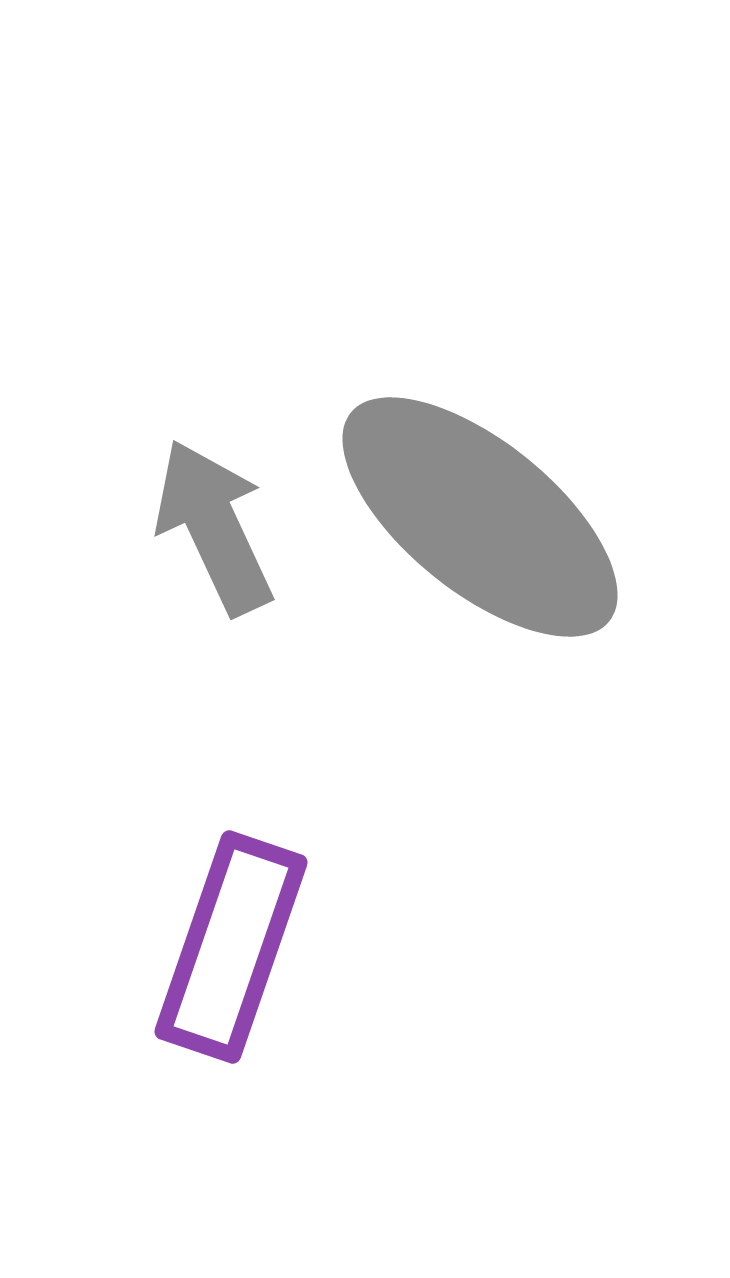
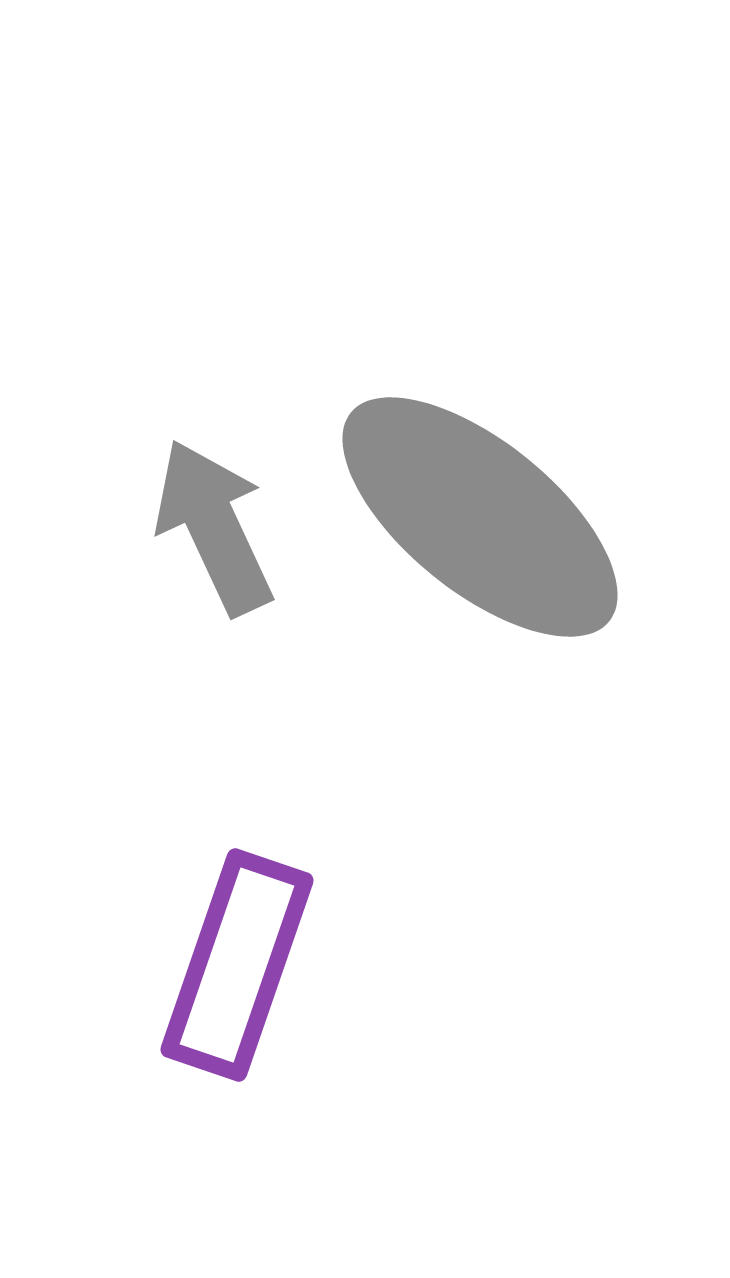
purple rectangle: moved 6 px right, 18 px down
